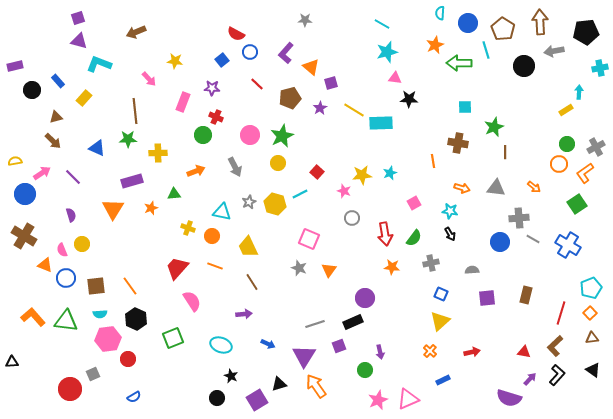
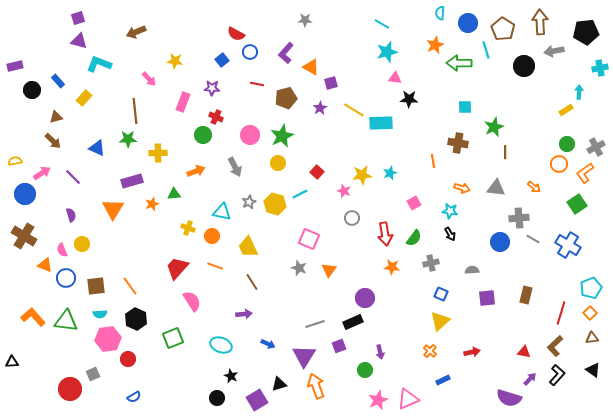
orange triangle at (311, 67): rotated 12 degrees counterclockwise
red line at (257, 84): rotated 32 degrees counterclockwise
brown pentagon at (290, 98): moved 4 px left
orange star at (151, 208): moved 1 px right, 4 px up
orange arrow at (316, 386): rotated 15 degrees clockwise
